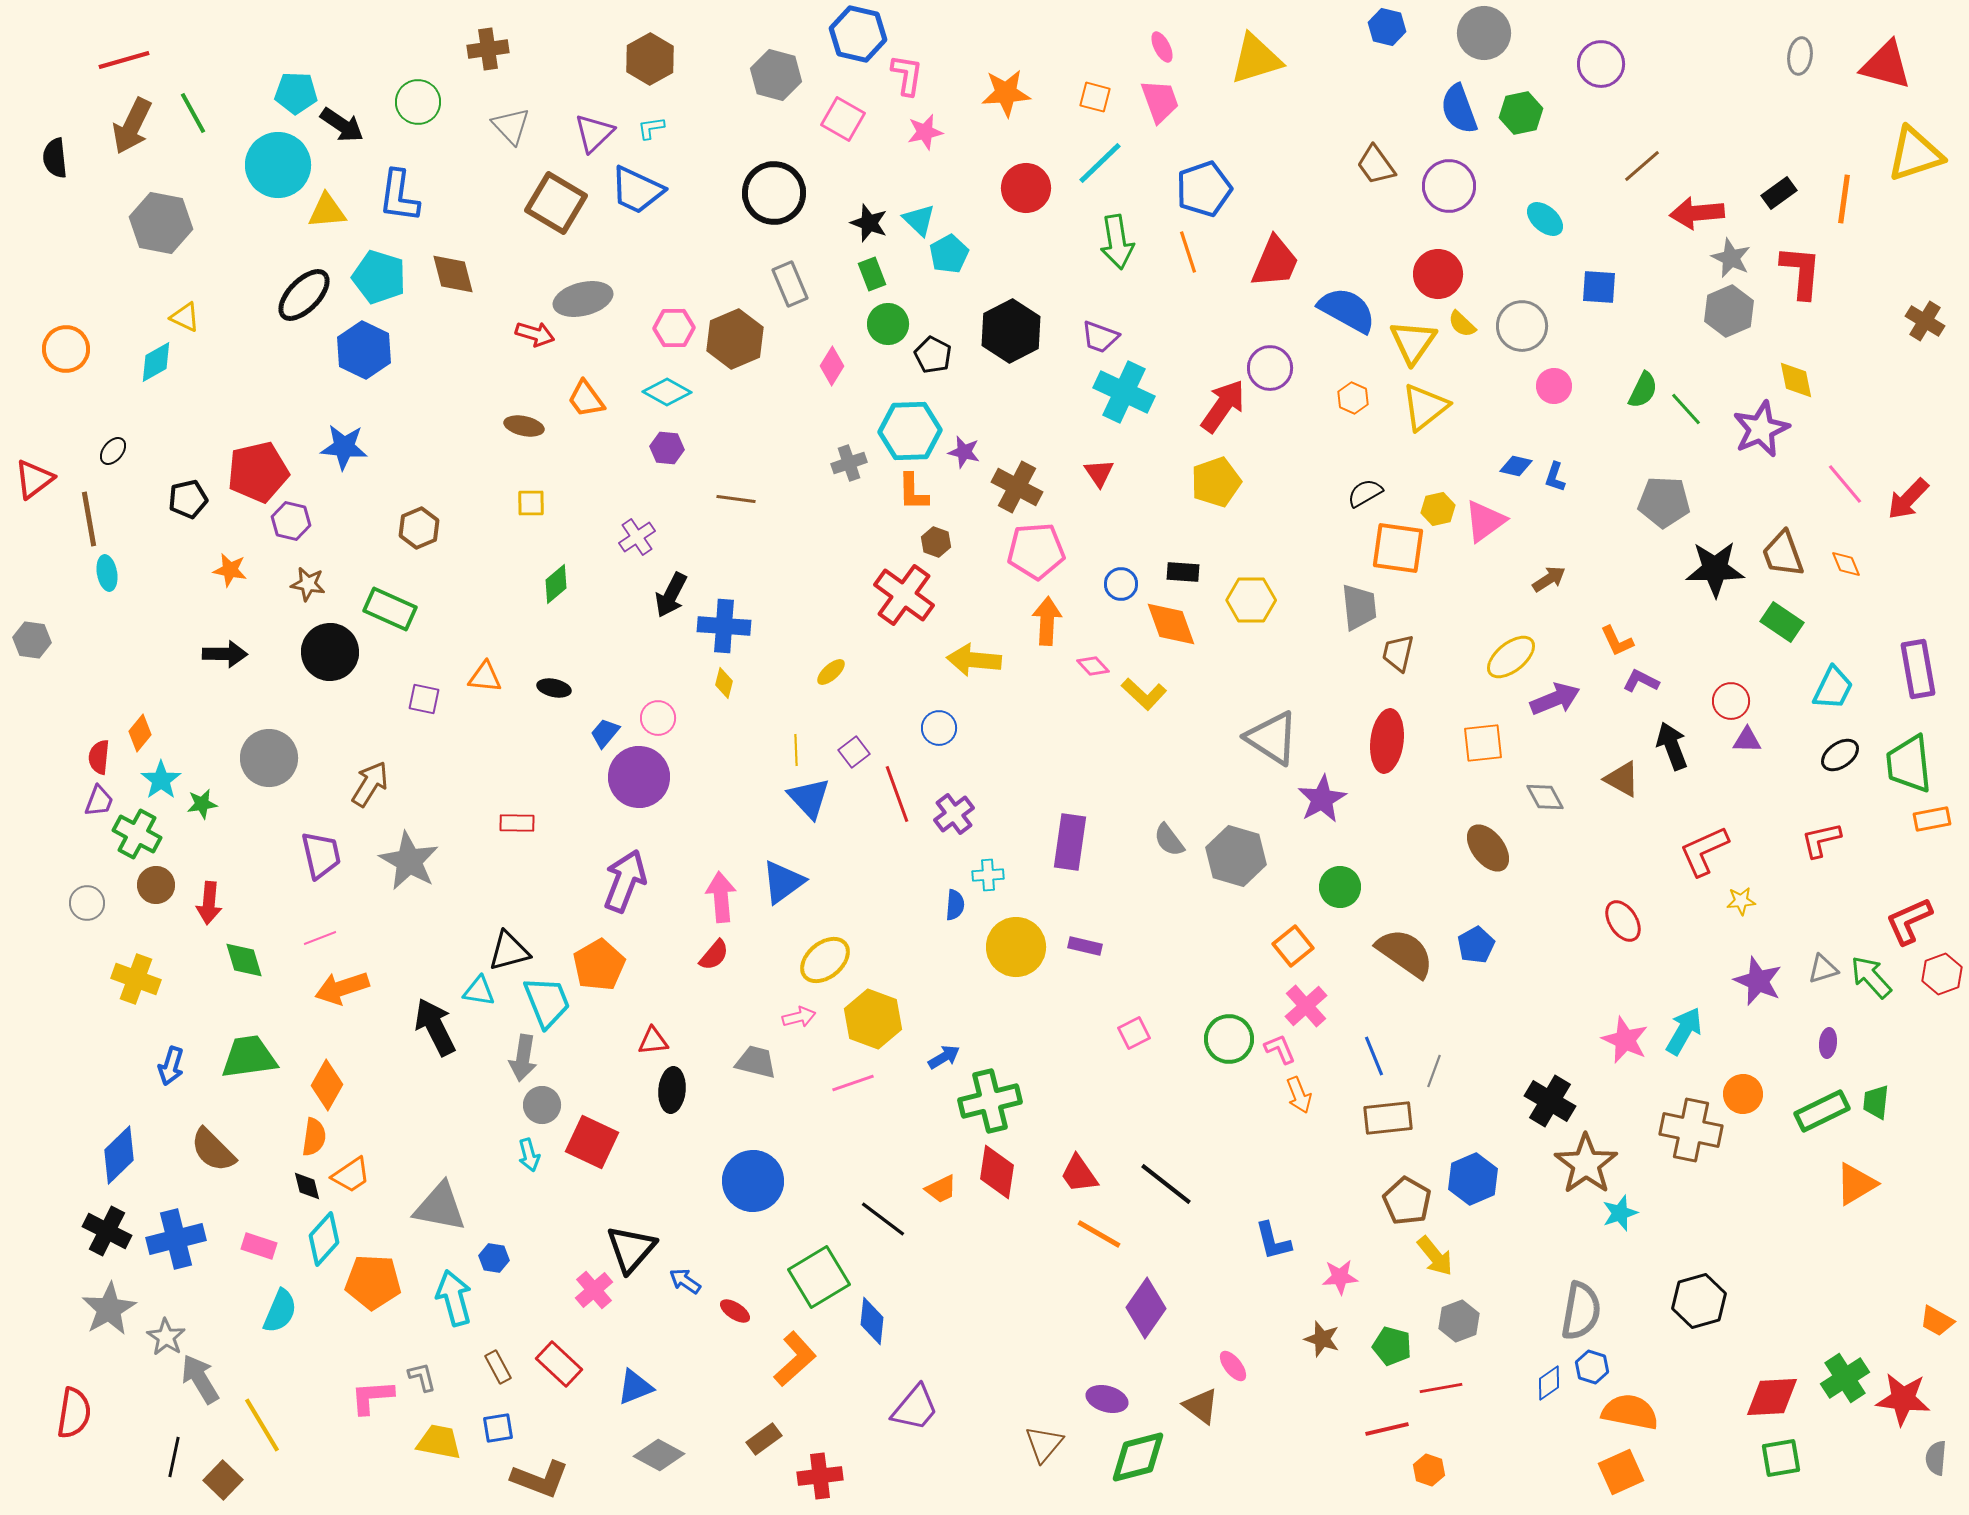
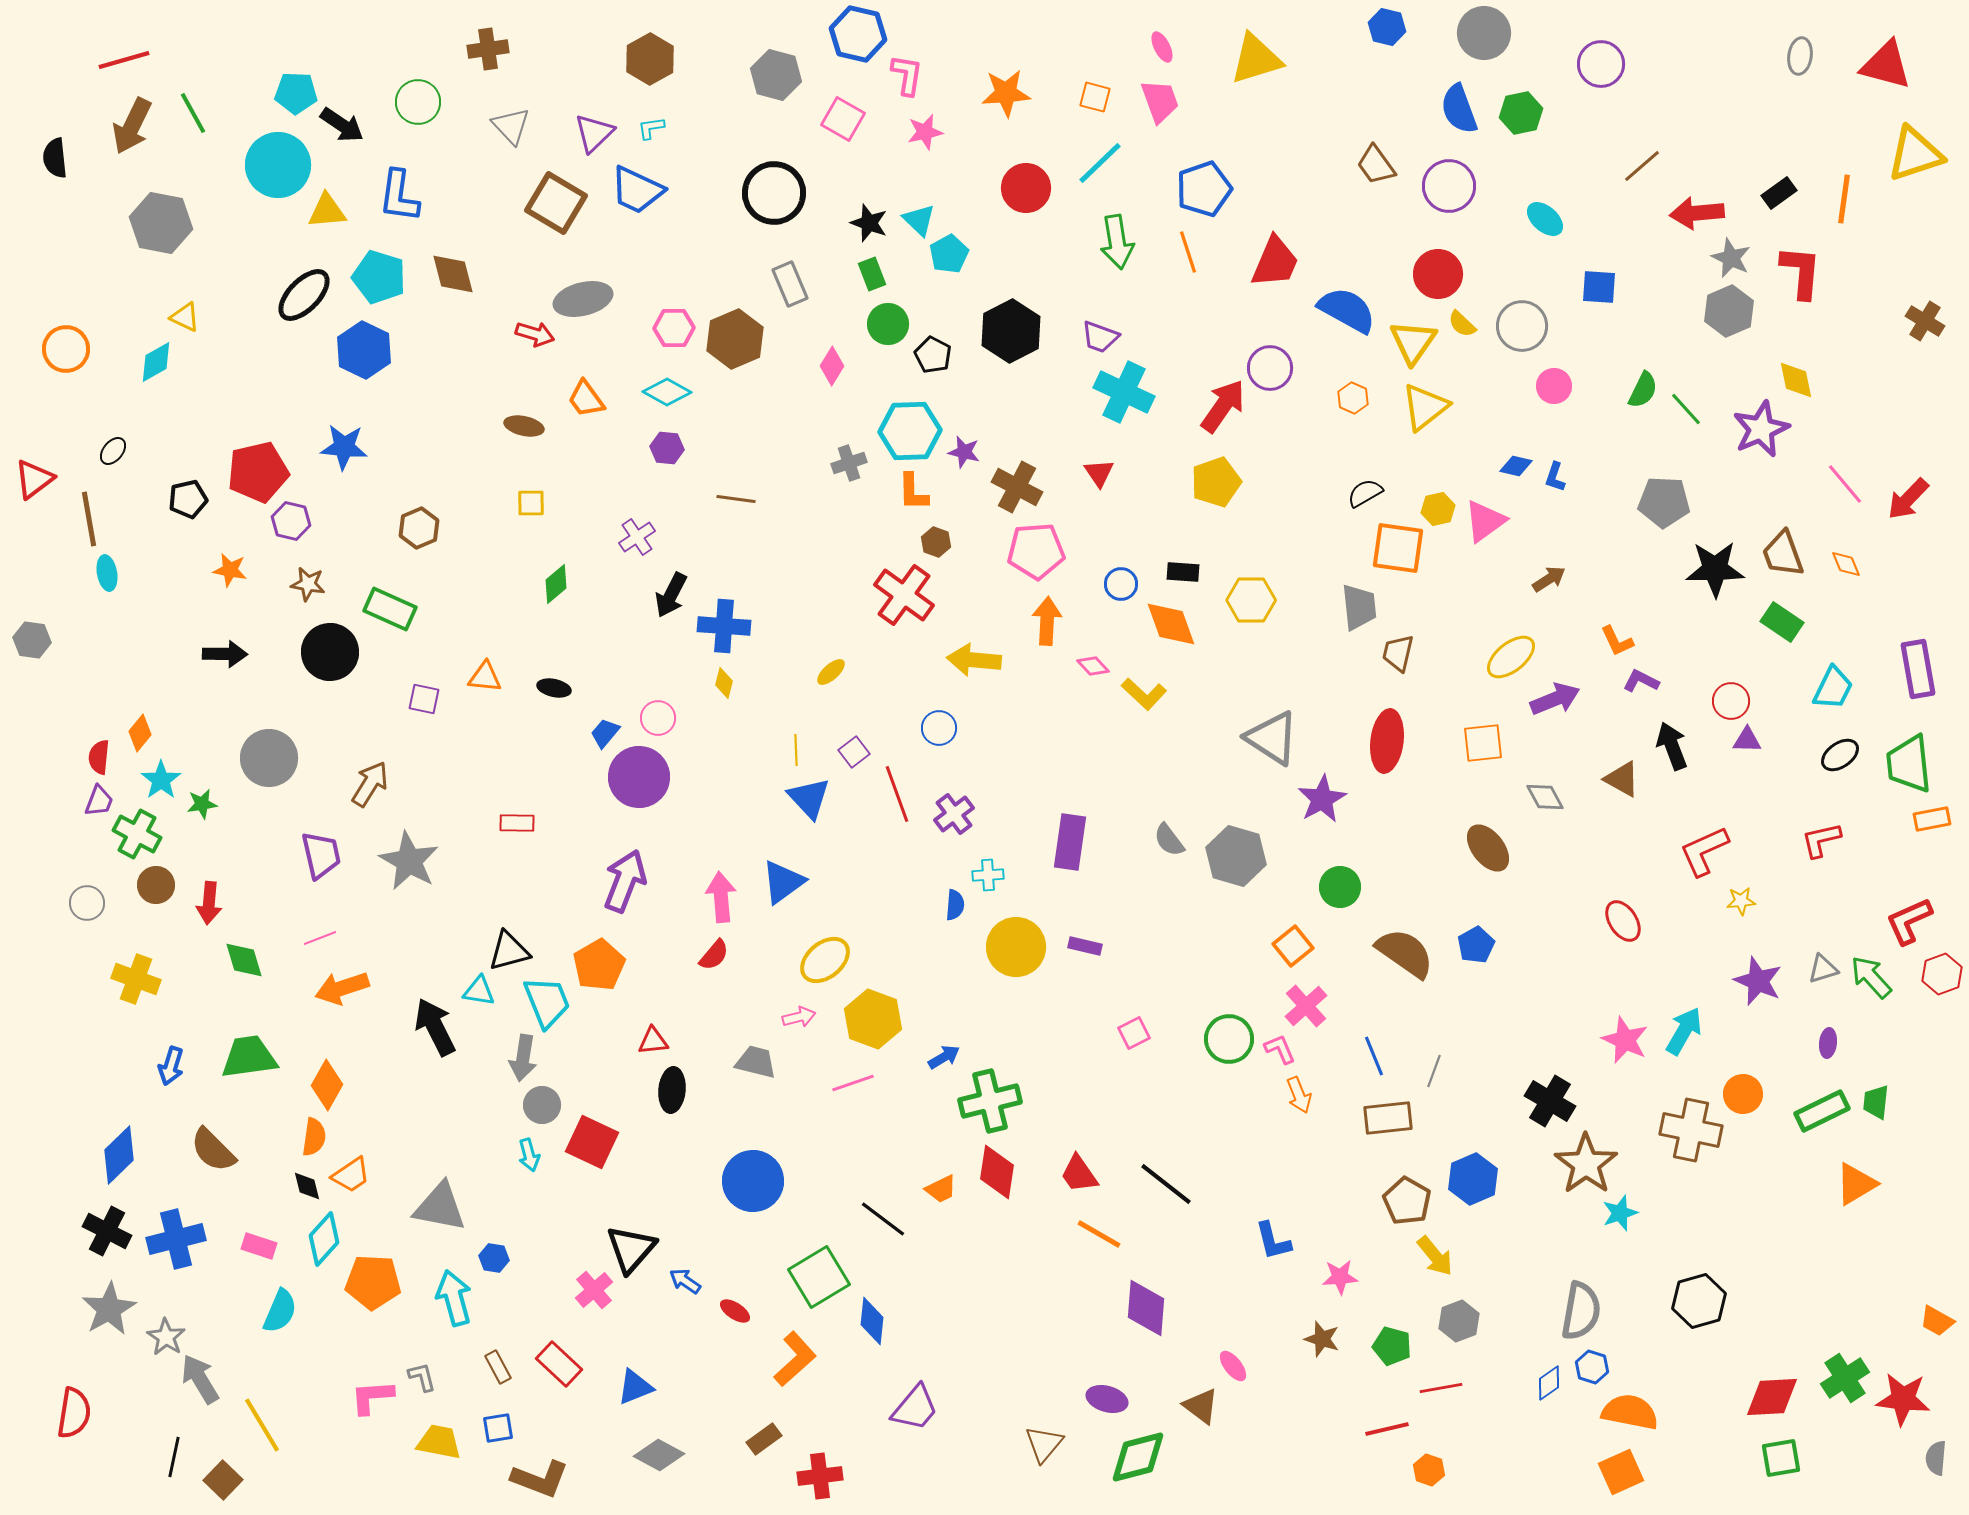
purple diamond at (1146, 1308): rotated 30 degrees counterclockwise
